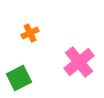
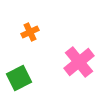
orange cross: moved 1 px up
